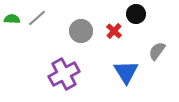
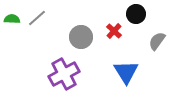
gray circle: moved 6 px down
gray semicircle: moved 10 px up
